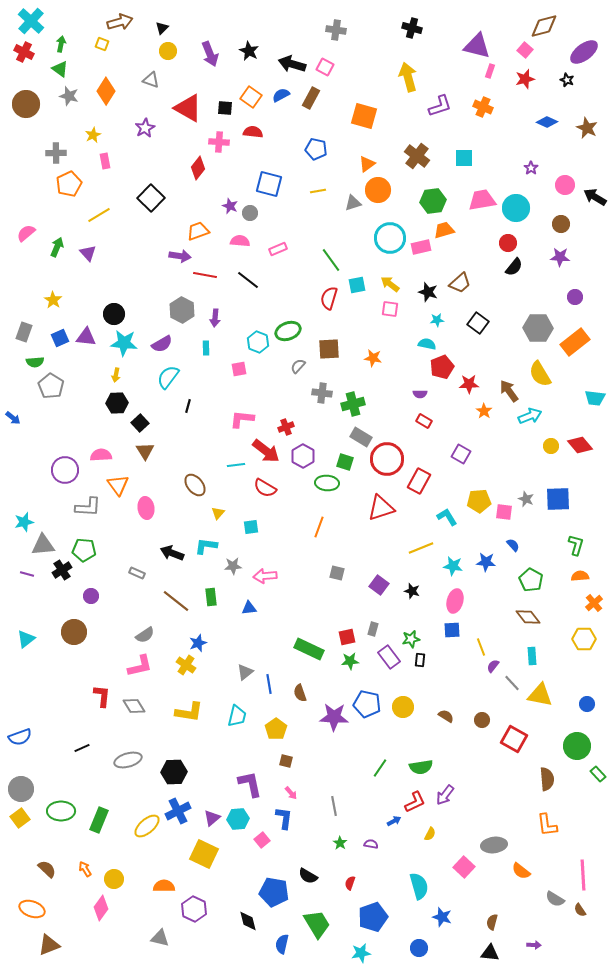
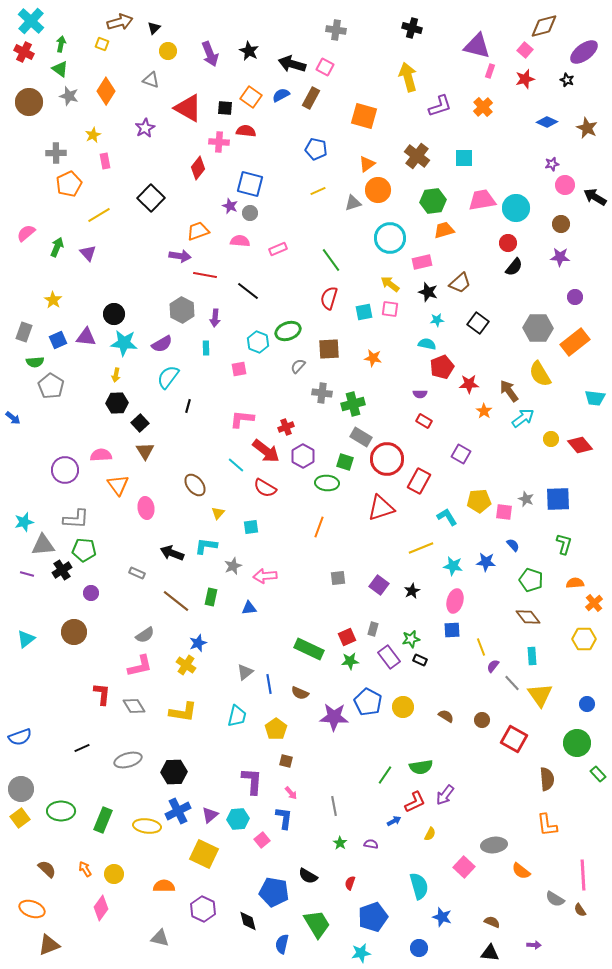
black triangle at (162, 28): moved 8 px left
brown circle at (26, 104): moved 3 px right, 2 px up
orange cross at (483, 107): rotated 24 degrees clockwise
red semicircle at (253, 132): moved 7 px left, 1 px up
purple star at (531, 168): moved 21 px right, 4 px up; rotated 24 degrees clockwise
blue square at (269, 184): moved 19 px left
yellow line at (318, 191): rotated 14 degrees counterclockwise
pink rectangle at (421, 247): moved 1 px right, 15 px down
black line at (248, 280): moved 11 px down
cyan square at (357, 285): moved 7 px right, 27 px down
blue square at (60, 338): moved 2 px left, 2 px down
cyan arrow at (530, 416): moved 7 px left, 2 px down; rotated 15 degrees counterclockwise
yellow circle at (551, 446): moved 7 px up
cyan line at (236, 465): rotated 48 degrees clockwise
gray L-shape at (88, 507): moved 12 px left, 12 px down
green L-shape at (576, 545): moved 12 px left, 1 px up
gray star at (233, 566): rotated 18 degrees counterclockwise
gray square at (337, 573): moved 1 px right, 5 px down; rotated 21 degrees counterclockwise
orange semicircle at (580, 576): moved 5 px left, 7 px down
green pentagon at (531, 580): rotated 10 degrees counterclockwise
black star at (412, 591): rotated 28 degrees clockwise
purple circle at (91, 596): moved 3 px up
green rectangle at (211, 597): rotated 18 degrees clockwise
red square at (347, 637): rotated 12 degrees counterclockwise
black rectangle at (420, 660): rotated 72 degrees counterclockwise
brown semicircle at (300, 693): rotated 48 degrees counterclockwise
yellow triangle at (540, 695): rotated 44 degrees clockwise
red L-shape at (102, 696): moved 2 px up
blue pentagon at (367, 704): moved 1 px right, 2 px up; rotated 16 degrees clockwise
yellow L-shape at (189, 712): moved 6 px left
green circle at (577, 746): moved 3 px up
green line at (380, 768): moved 5 px right, 7 px down
purple L-shape at (250, 784): moved 2 px right, 3 px up; rotated 16 degrees clockwise
purple triangle at (212, 818): moved 2 px left, 3 px up
green rectangle at (99, 820): moved 4 px right
yellow ellipse at (147, 826): rotated 48 degrees clockwise
yellow circle at (114, 879): moved 5 px up
purple hexagon at (194, 909): moved 9 px right
brown semicircle at (492, 922): rotated 98 degrees clockwise
